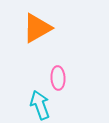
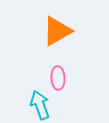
orange triangle: moved 20 px right, 3 px down
